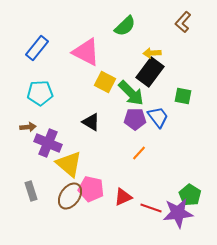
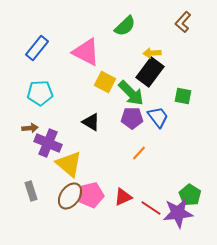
purple pentagon: moved 3 px left, 1 px up
brown arrow: moved 2 px right, 1 px down
pink pentagon: moved 6 px down; rotated 25 degrees counterclockwise
red line: rotated 15 degrees clockwise
